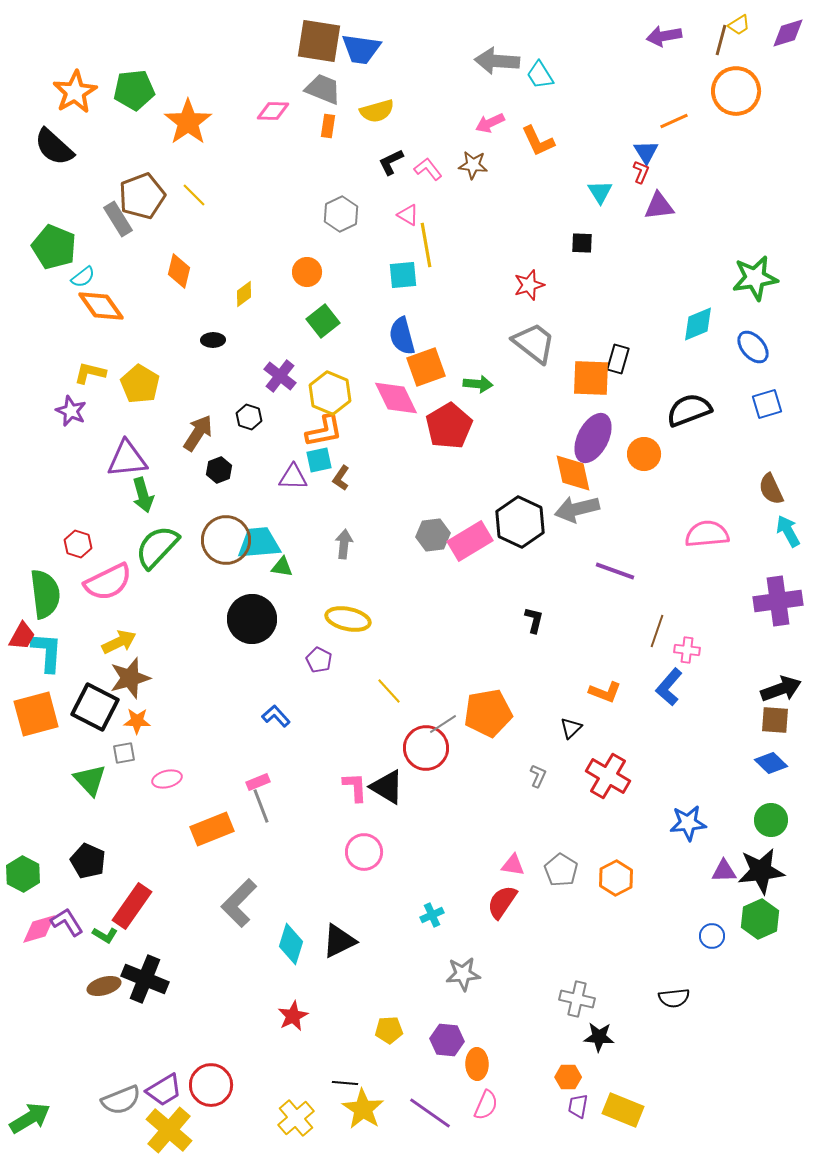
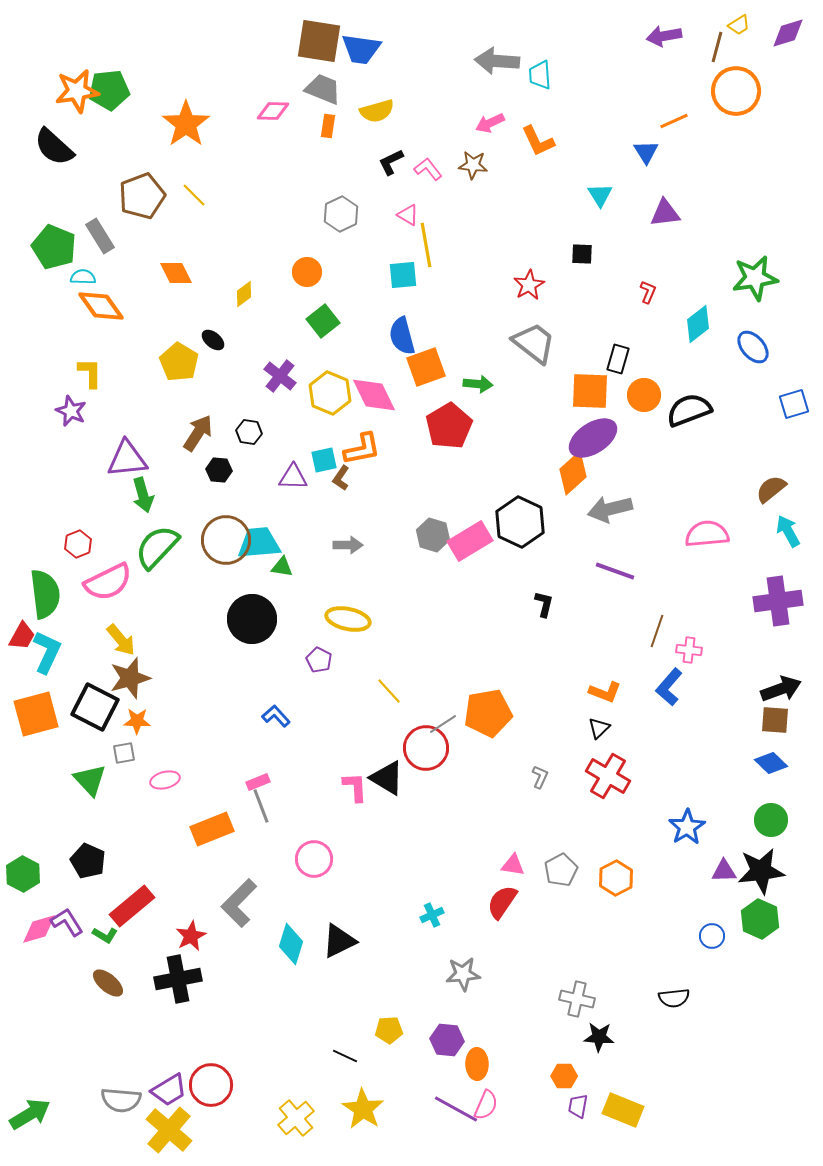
brown line at (721, 40): moved 4 px left, 7 px down
cyan trapezoid at (540, 75): rotated 28 degrees clockwise
green pentagon at (134, 90): moved 25 px left
orange star at (75, 92): moved 2 px right, 1 px up; rotated 21 degrees clockwise
orange star at (188, 122): moved 2 px left, 2 px down
red L-shape at (641, 172): moved 7 px right, 120 px down
cyan triangle at (600, 192): moved 3 px down
purple triangle at (659, 206): moved 6 px right, 7 px down
gray rectangle at (118, 219): moved 18 px left, 17 px down
black square at (582, 243): moved 11 px down
orange diamond at (179, 271): moved 3 px left, 2 px down; rotated 40 degrees counterclockwise
cyan semicircle at (83, 277): rotated 140 degrees counterclockwise
red star at (529, 285): rotated 12 degrees counterclockwise
cyan diamond at (698, 324): rotated 15 degrees counterclockwise
black ellipse at (213, 340): rotated 40 degrees clockwise
yellow L-shape at (90, 373): rotated 76 degrees clockwise
orange square at (591, 378): moved 1 px left, 13 px down
yellow pentagon at (140, 384): moved 39 px right, 22 px up
pink diamond at (396, 398): moved 22 px left, 3 px up
blue square at (767, 404): moved 27 px right
black hexagon at (249, 417): moved 15 px down; rotated 10 degrees counterclockwise
orange L-shape at (324, 431): moved 38 px right, 18 px down
purple ellipse at (593, 438): rotated 30 degrees clockwise
orange circle at (644, 454): moved 59 px up
cyan square at (319, 460): moved 5 px right
black hexagon at (219, 470): rotated 25 degrees clockwise
orange diamond at (573, 473): rotated 60 degrees clockwise
brown semicircle at (771, 489): rotated 76 degrees clockwise
gray arrow at (577, 509): moved 33 px right
gray hexagon at (433, 535): rotated 24 degrees clockwise
red hexagon at (78, 544): rotated 20 degrees clockwise
gray arrow at (344, 544): moved 4 px right, 1 px down; rotated 84 degrees clockwise
black L-shape at (534, 620): moved 10 px right, 16 px up
yellow arrow at (119, 642): moved 2 px right, 2 px up; rotated 76 degrees clockwise
pink cross at (687, 650): moved 2 px right
cyan L-shape at (47, 652): rotated 21 degrees clockwise
black triangle at (571, 728): moved 28 px right
gray L-shape at (538, 776): moved 2 px right, 1 px down
pink ellipse at (167, 779): moved 2 px left, 1 px down
black triangle at (387, 787): moved 9 px up
blue star at (688, 823): moved 1 px left, 4 px down; rotated 27 degrees counterclockwise
pink circle at (364, 852): moved 50 px left, 7 px down
gray pentagon at (561, 870): rotated 12 degrees clockwise
red rectangle at (132, 906): rotated 15 degrees clockwise
green hexagon at (760, 919): rotated 12 degrees counterclockwise
black cross at (145, 979): moved 33 px right; rotated 33 degrees counterclockwise
brown ellipse at (104, 986): moved 4 px right, 3 px up; rotated 56 degrees clockwise
red star at (293, 1016): moved 102 px left, 80 px up
orange hexagon at (568, 1077): moved 4 px left, 1 px up
black line at (345, 1083): moved 27 px up; rotated 20 degrees clockwise
purple trapezoid at (164, 1090): moved 5 px right
gray semicircle at (121, 1100): rotated 27 degrees clockwise
purple line at (430, 1113): moved 26 px right, 4 px up; rotated 6 degrees counterclockwise
green arrow at (30, 1118): moved 4 px up
